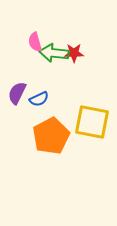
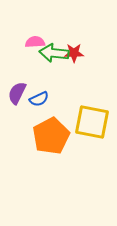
pink semicircle: rotated 102 degrees clockwise
